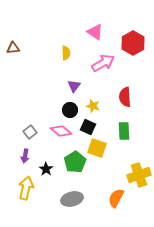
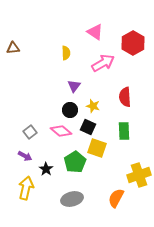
purple arrow: rotated 72 degrees counterclockwise
